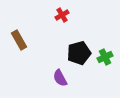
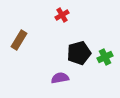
brown rectangle: rotated 60 degrees clockwise
purple semicircle: rotated 108 degrees clockwise
